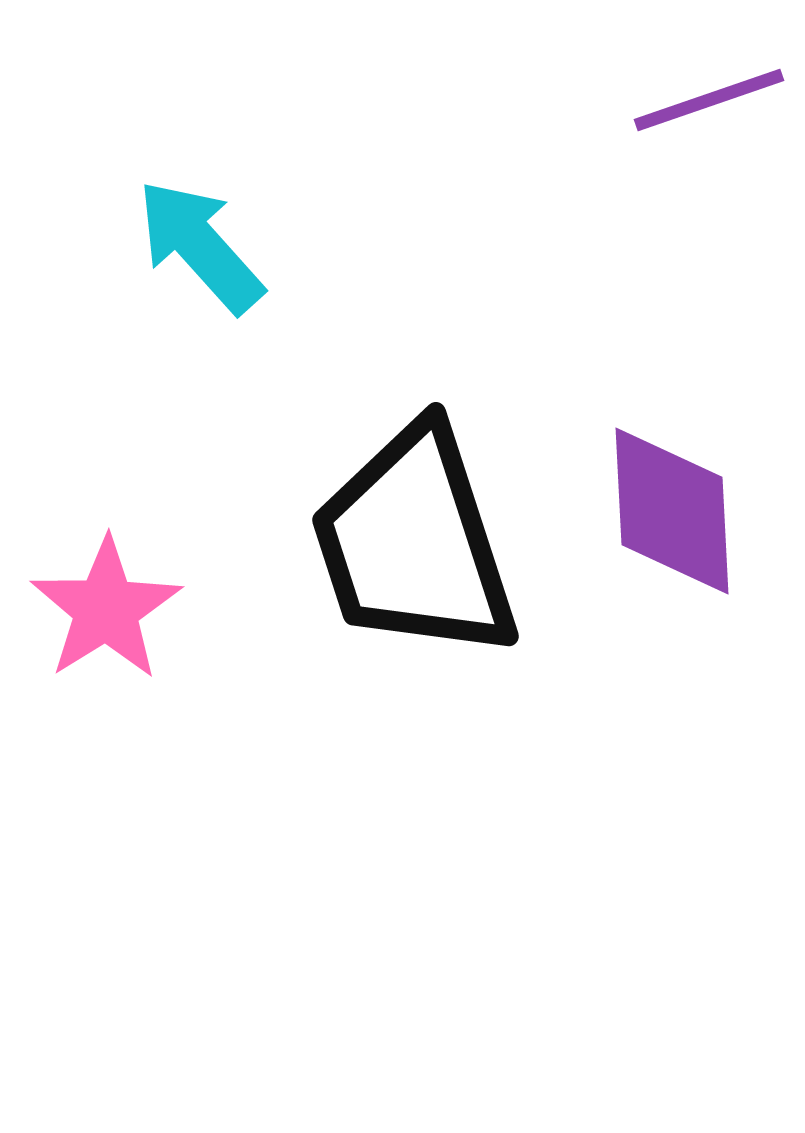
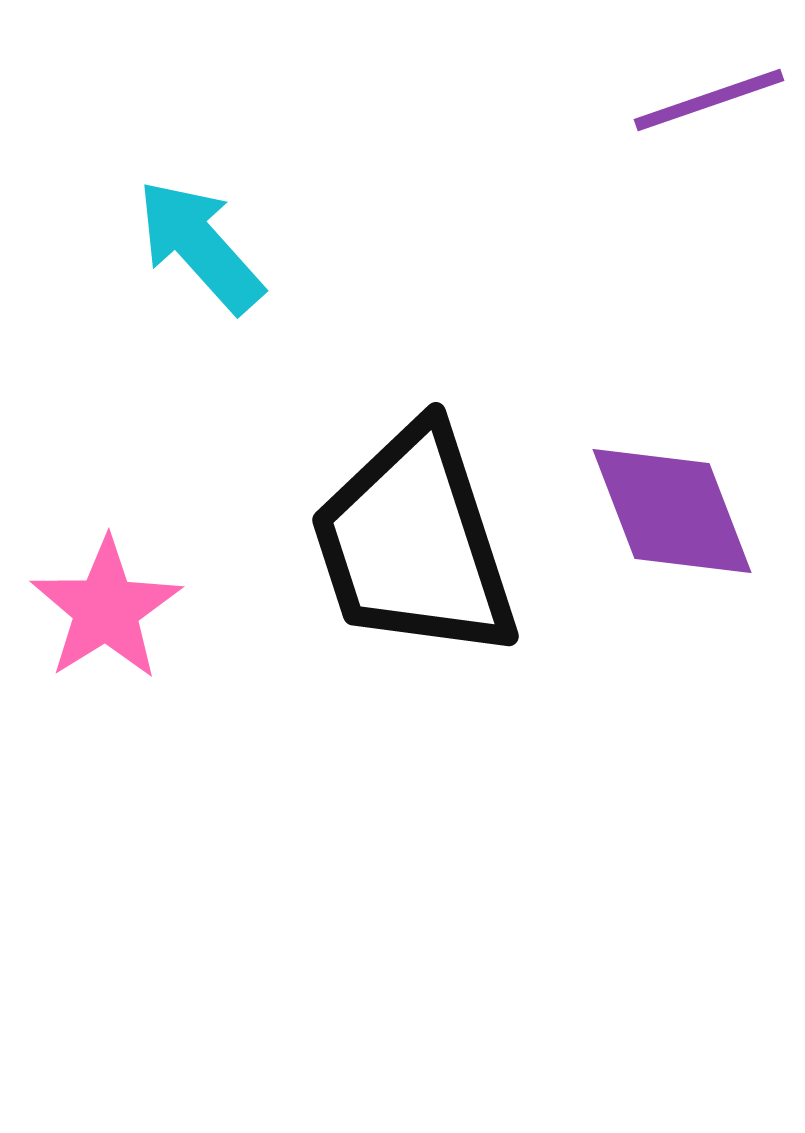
purple diamond: rotated 18 degrees counterclockwise
